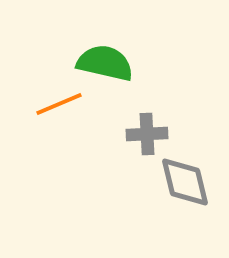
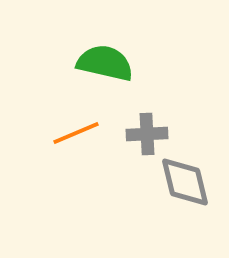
orange line: moved 17 px right, 29 px down
